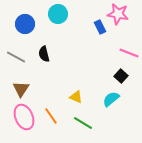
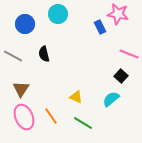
pink line: moved 1 px down
gray line: moved 3 px left, 1 px up
